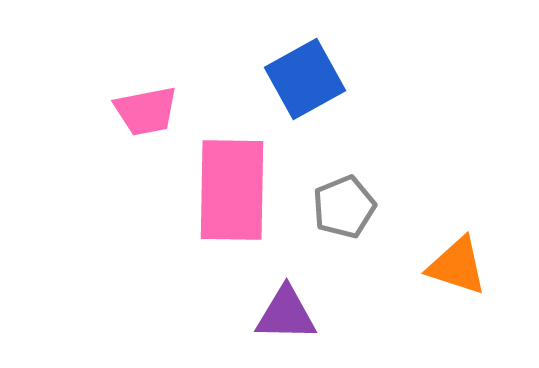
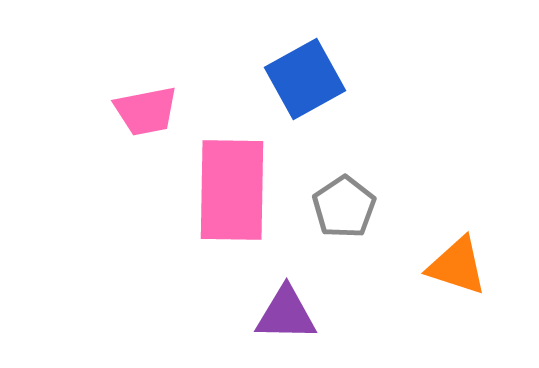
gray pentagon: rotated 12 degrees counterclockwise
